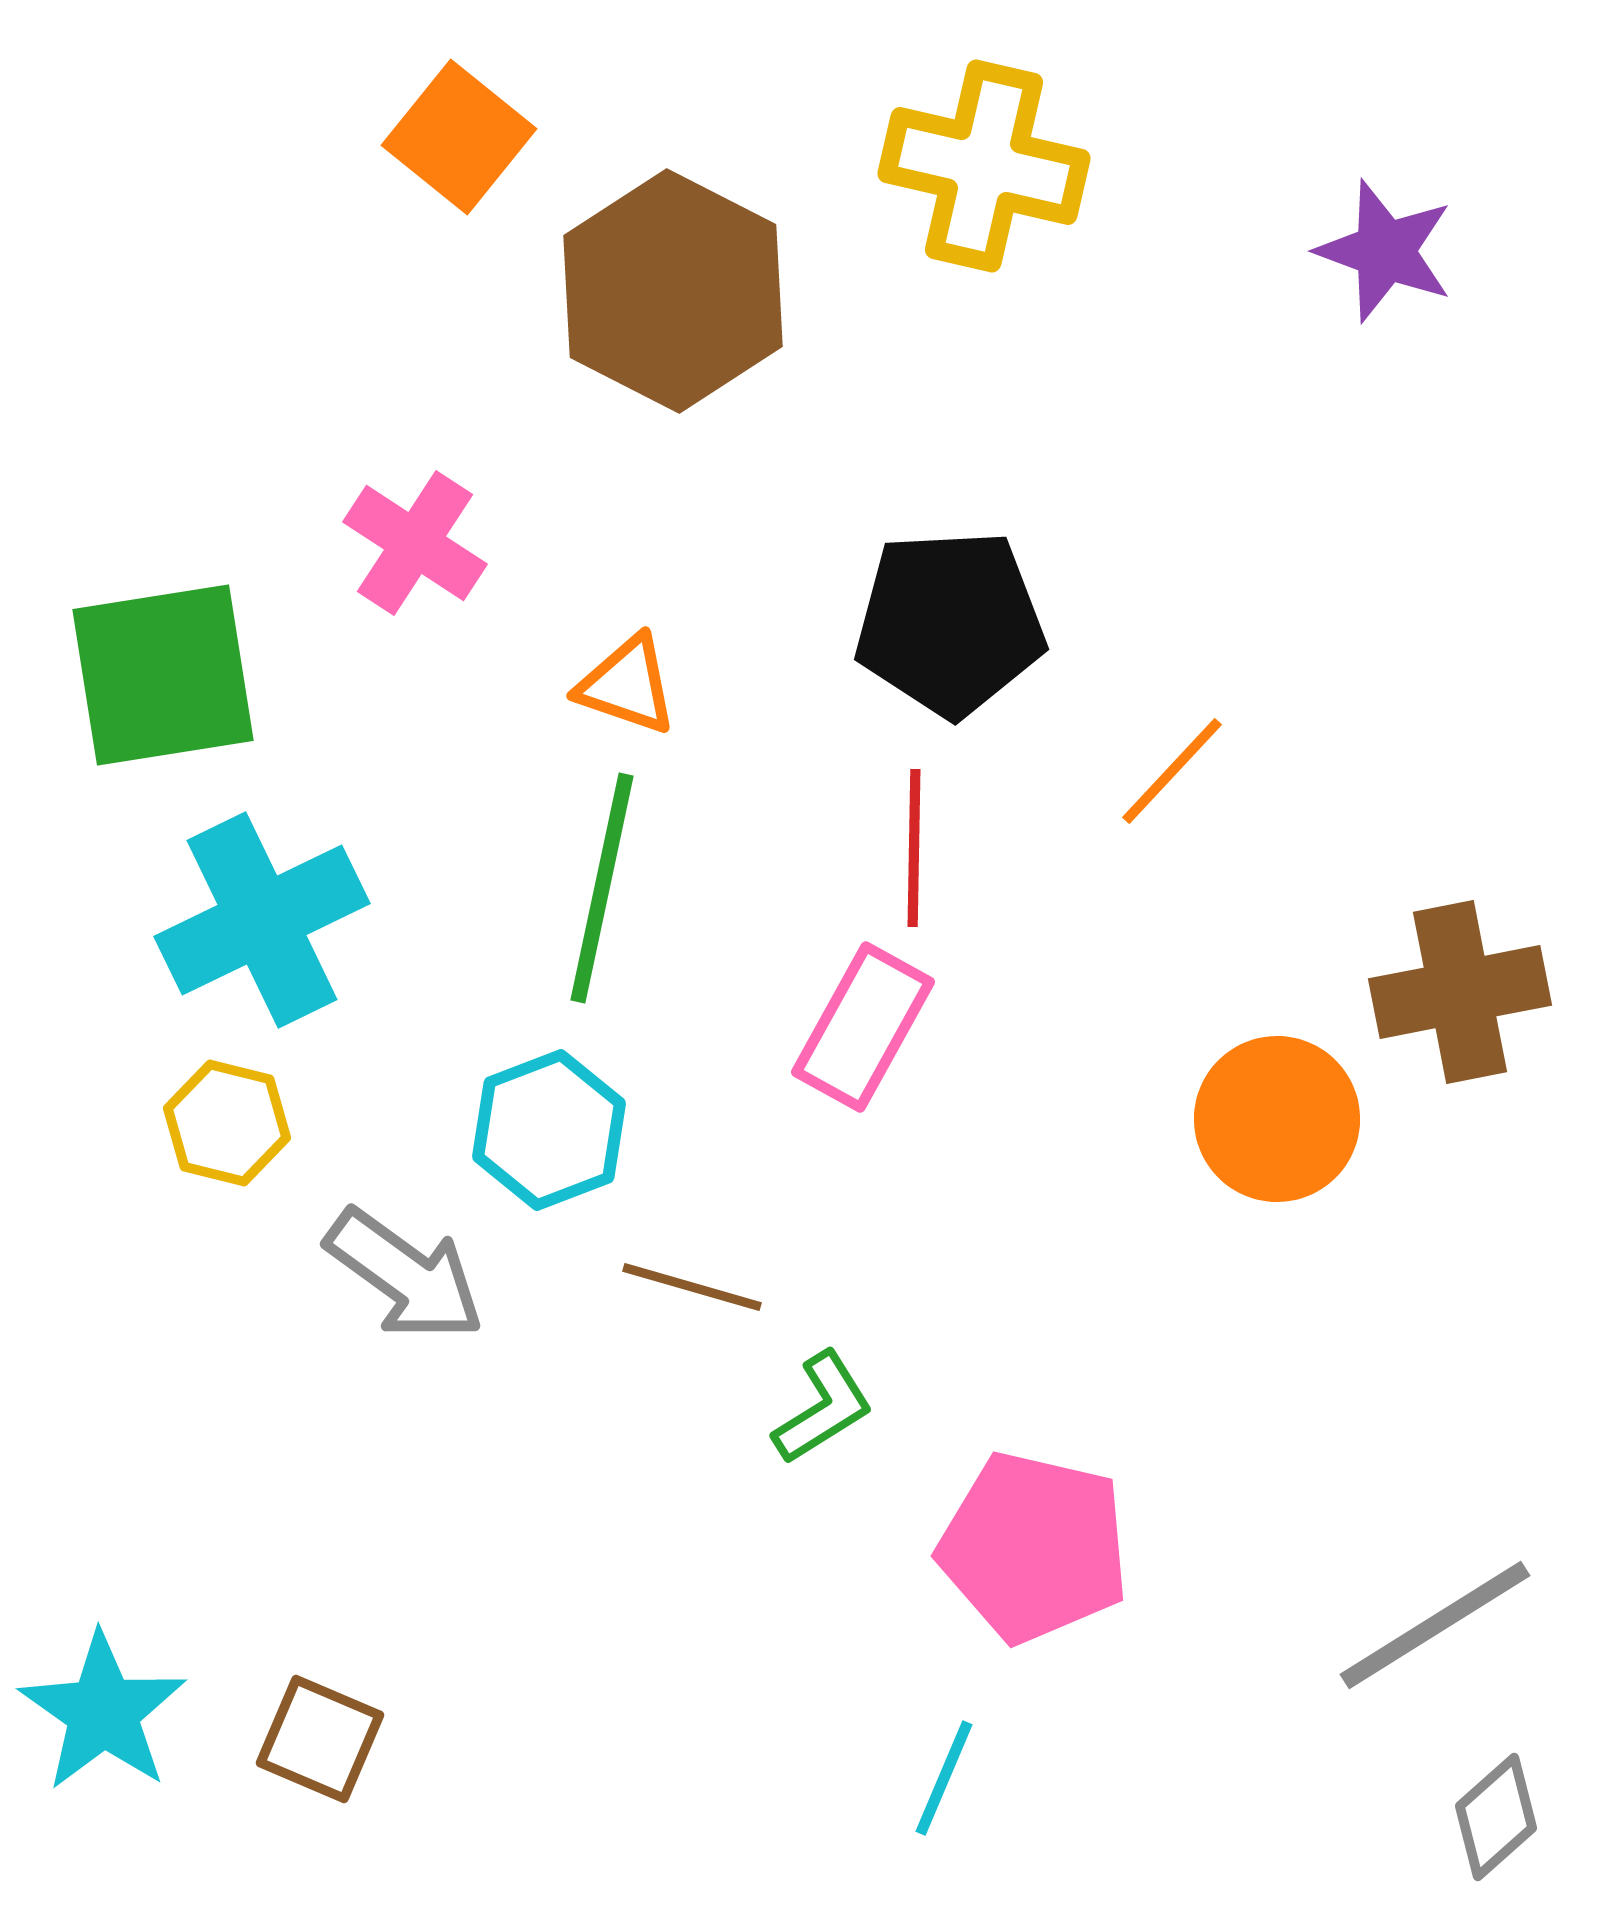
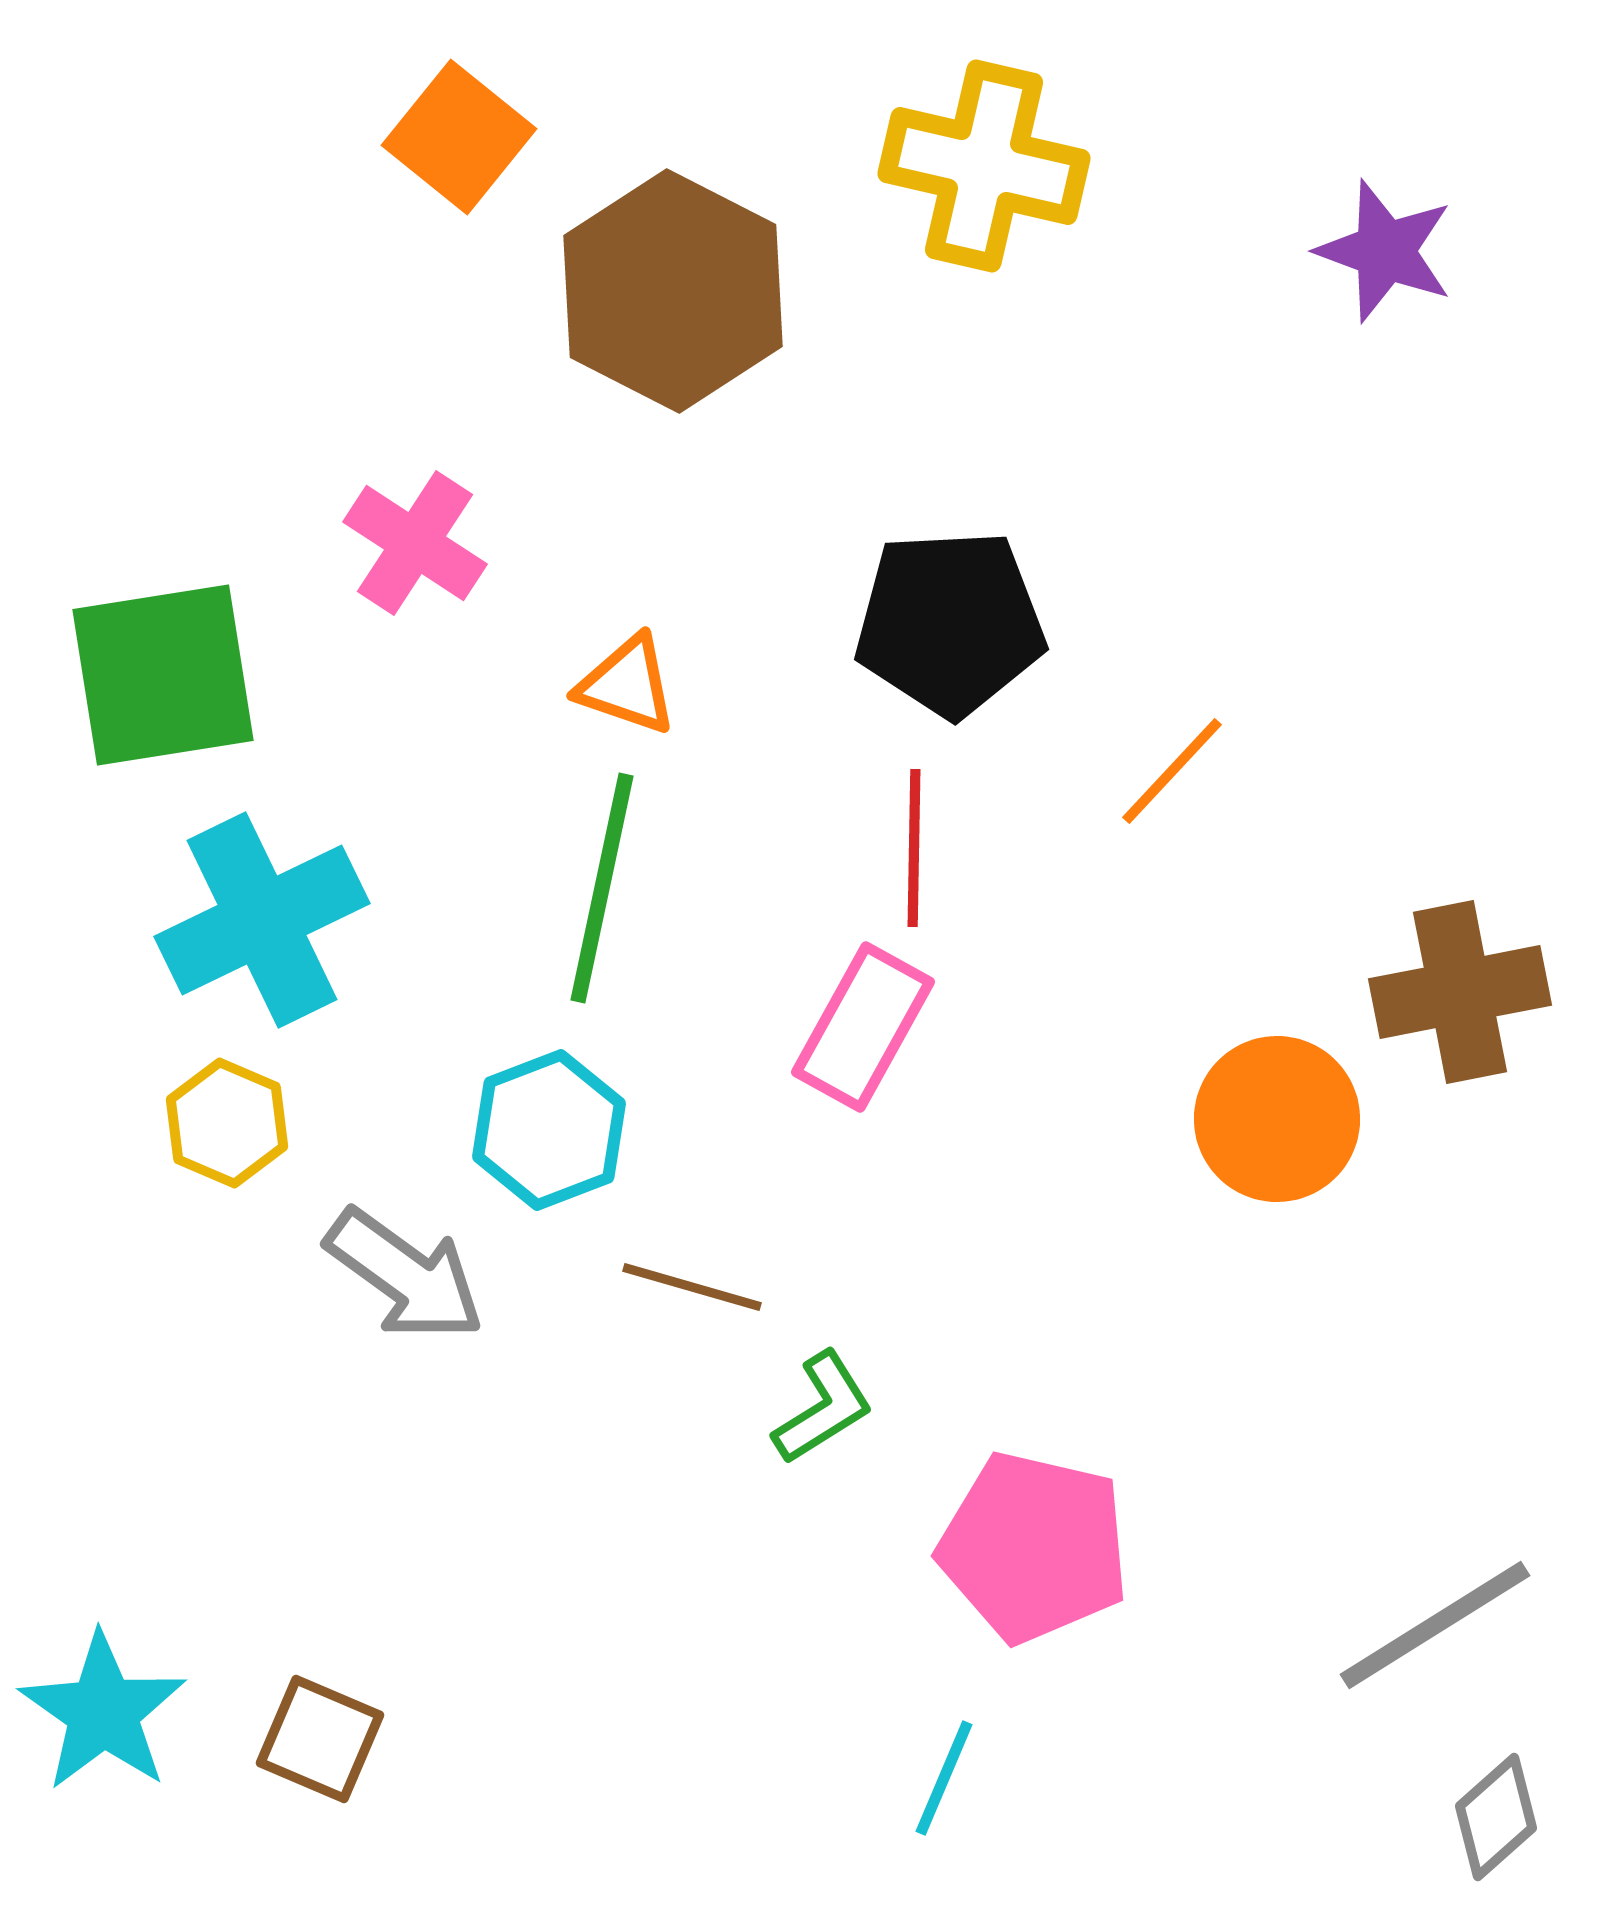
yellow hexagon: rotated 9 degrees clockwise
